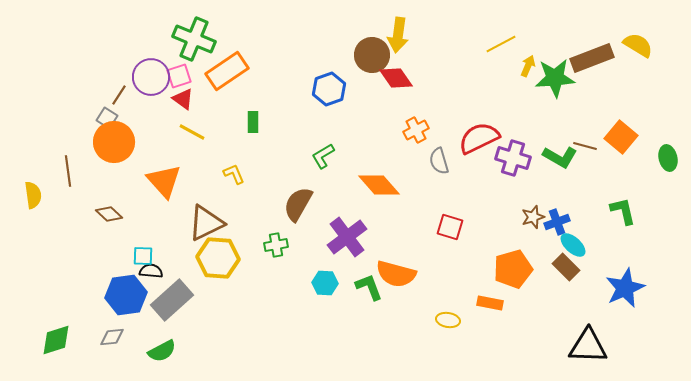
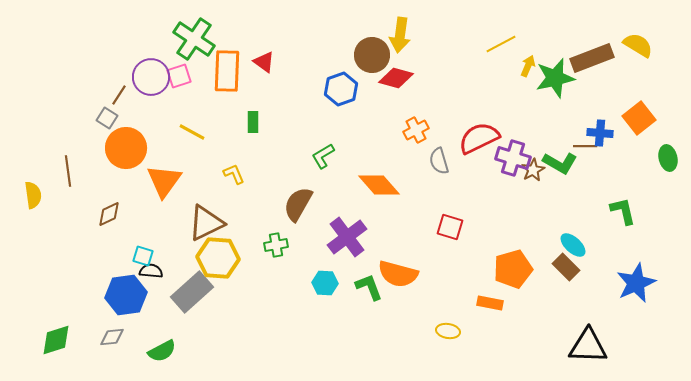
yellow arrow at (398, 35): moved 2 px right
green cross at (194, 39): rotated 12 degrees clockwise
orange rectangle at (227, 71): rotated 54 degrees counterclockwise
red diamond at (396, 78): rotated 40 degrees counterclockwise
green star at (555, 78): rotated 9 degrees counterclockwise
blue hexagon at (329, 89): moved 12 px right
red triangle at (183, 99): moved 81 px right, 37 px up
orange square at (621, 137): moved 18 px right, 19 px up; rotated 12 degrees clockwise
orange circle at (114, 142): moved 12 px right, 6 px down
brown line at (585, 146): rotated 15 degrees counterclockwise
green L-shape at (560, 157): moved 6 px down
orange triangle at (164, 181): rotated 18 degrees clockwise
brown diamond at (109, 214): rotated 68 degrees counterclockwise
brown star at (533, 217): moved 47 px up; rotated 10 degrees counterclockwise
blue cross at (557, 222): moved 43 px right, 89 px up; rotated 25 degrees clockwise
cyan square at (143, 256): rotated 15 degrees clockwise
orange semicircle at (396, 274): moved 2 px right
blue star at (625, 288): moved 11 px right, 5 px up
gray rectangle at (172, 300): moved 20 px right, 8 px up
yellow ellipse at (448, 320): moved 11 px down
